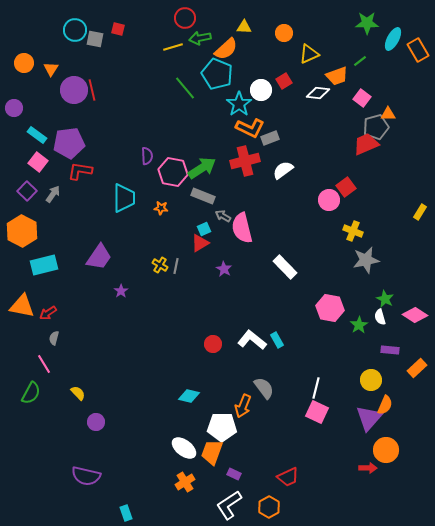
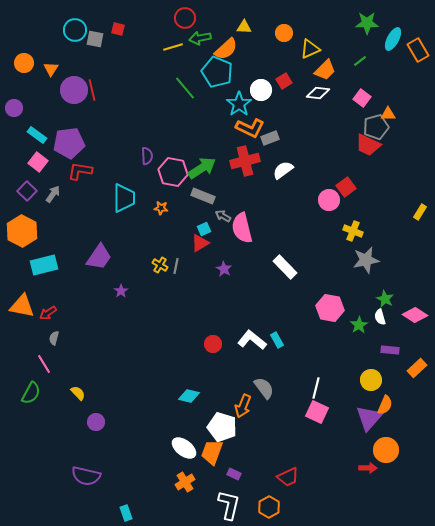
yellow triangle at (309, 54): moved 1 px right, 5 px up
cyan pentagon at (217, 74): moved 2 px up
orange trapezoid at (337, 76): moved 12 px left, 6 px up; rotated 25 degrees counterclockwise
red trapezoid at (366, 144): moved 2 px right, 1 px down; rotated 132 degrees counterclockwise
white pentagon at (222, 427): rotated 16 degrees clockwise
white L-shape at (229, 505): rotated 136 degrees clockwise
